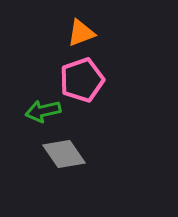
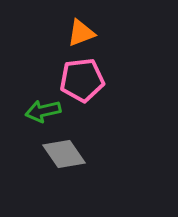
pink pentagon: rotated 12 degrees clockwise
